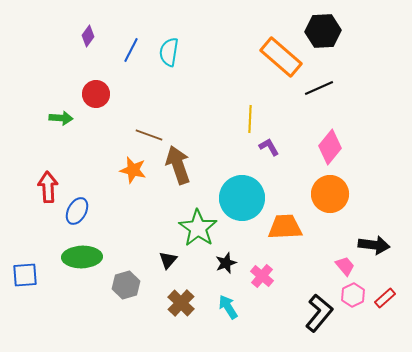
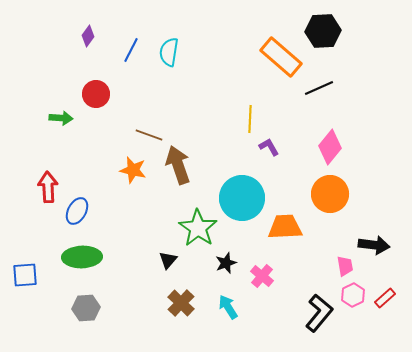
pink trapezoid: rotated 30 degrees clockwise
gray hexagon: moved 40 px left, 23 px down; rotated 12 degrees clockwise
